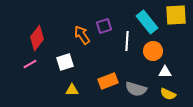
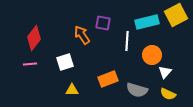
yellow square: rotated 25 degrees counterclockwise
cyan rectangle: rotated 65 degrees counterclockwise
purple square: moved 1 px left, 3 px up; rotated 28 degrees clockwise
red diamond: moved 3 px left
orange circle: moved 1 px left, 4 px down
pink line: rotated 24 degrees clockwise
white triangle: rotated 48 degrees counterclockwise
orange rectangle: moved 2 px up
gray semicircle: moved 1 px right, 1 px down
